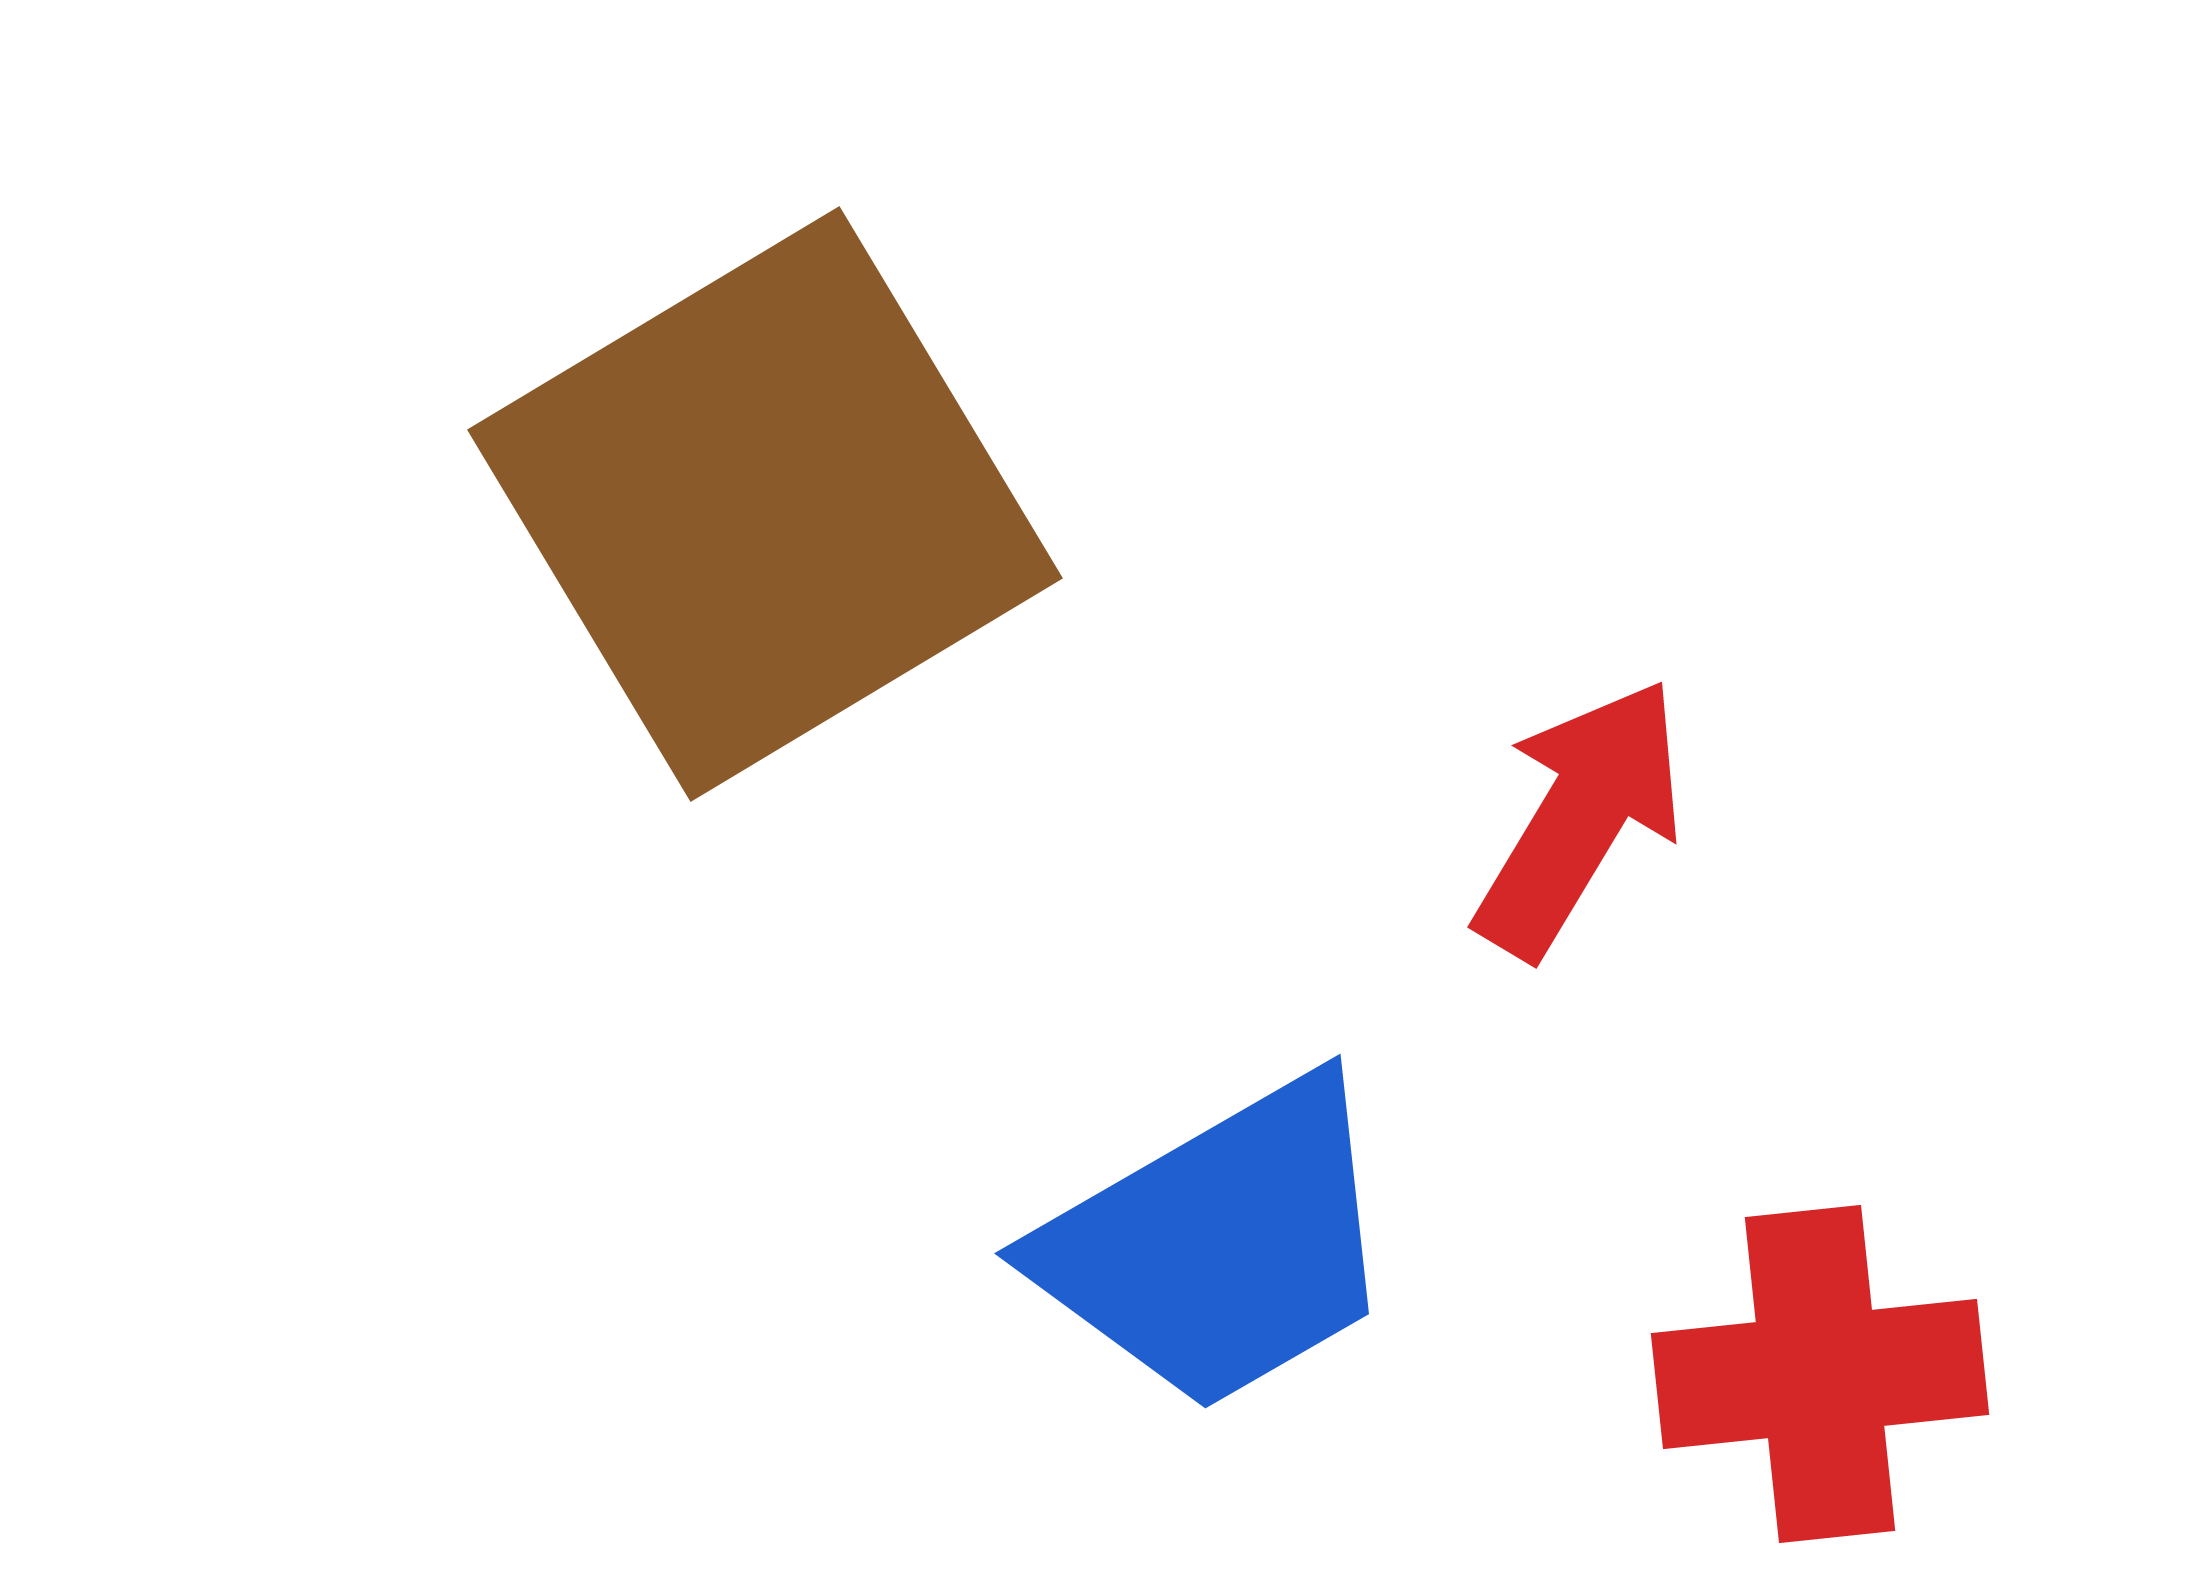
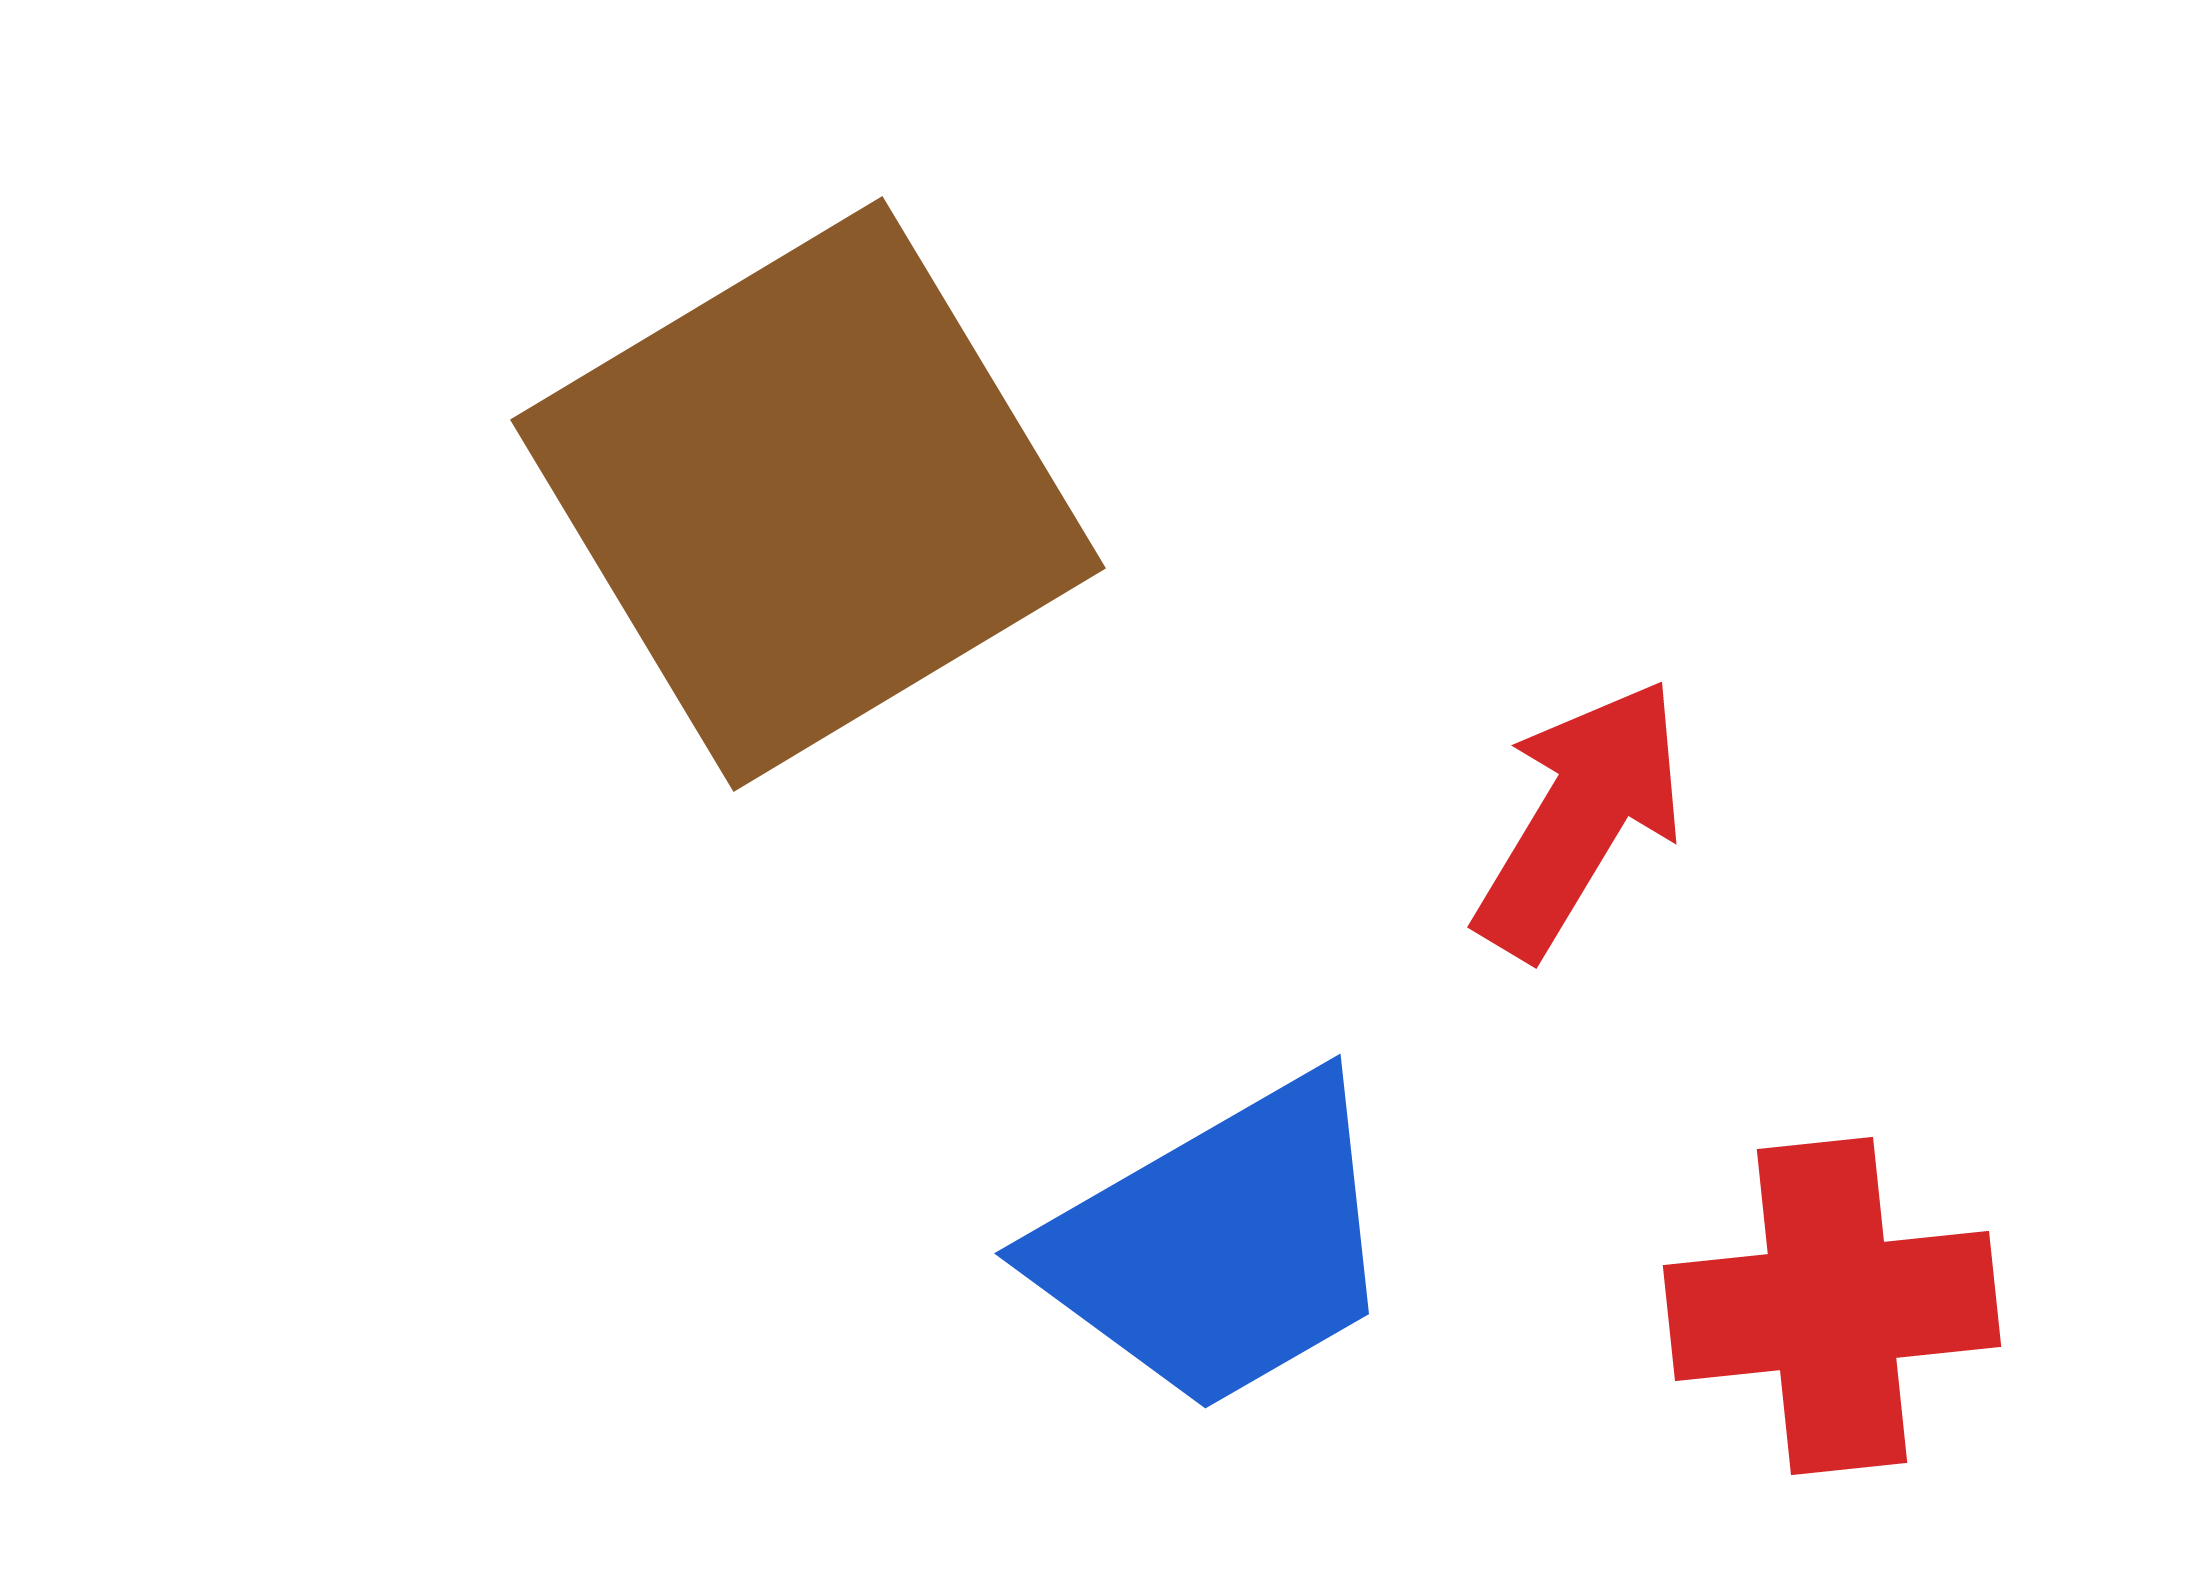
brown square: moved 43 px right, 10 px up
red cross: moved 12 px right, 68 px up
